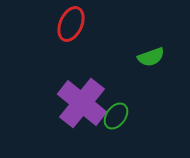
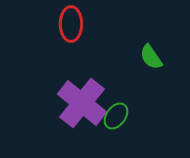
red ellipse: rotated 24 degrees counterclockwise
green semicircle: rotated 76 degrees clockwise
